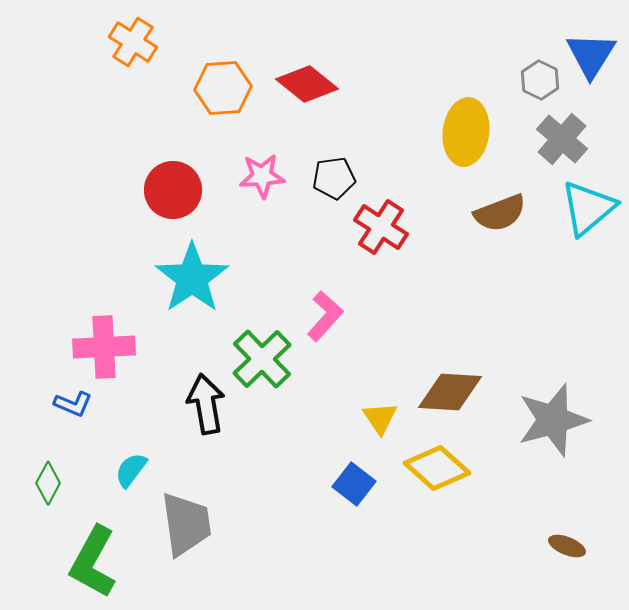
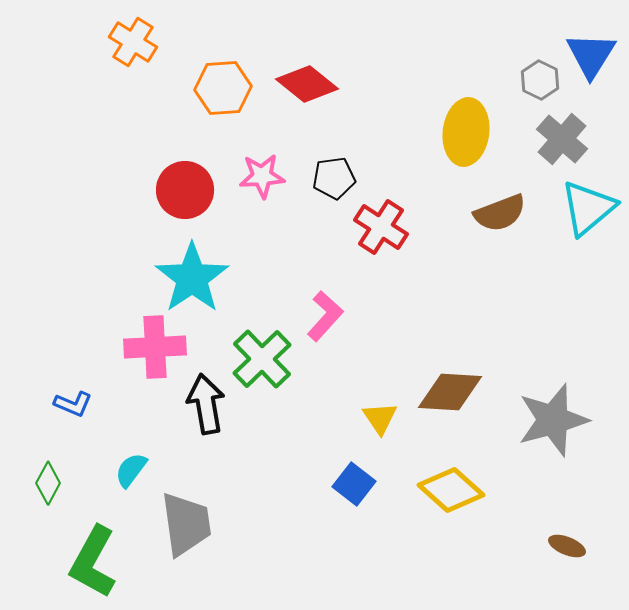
red circle: moved 12 px right
pink cross: moved 51 px right
yellow diamond: moved 14 px right, 22 px down
